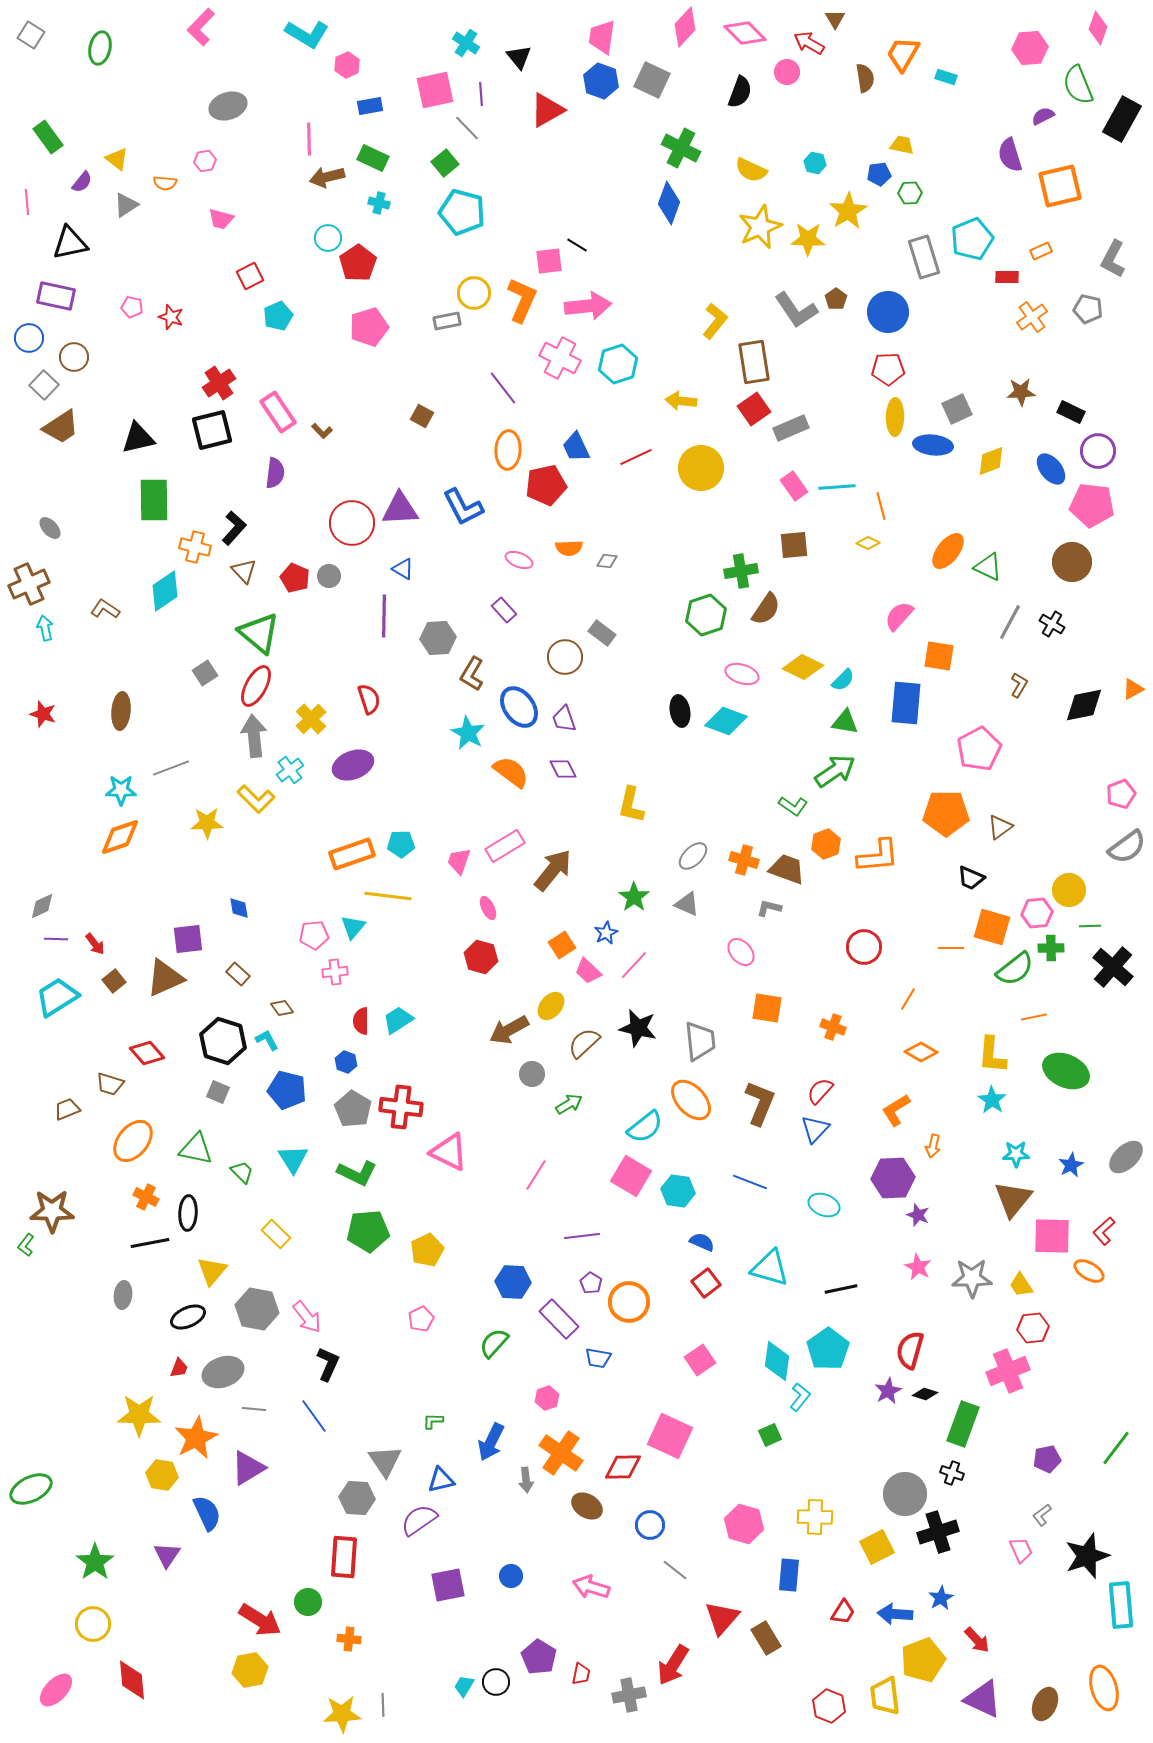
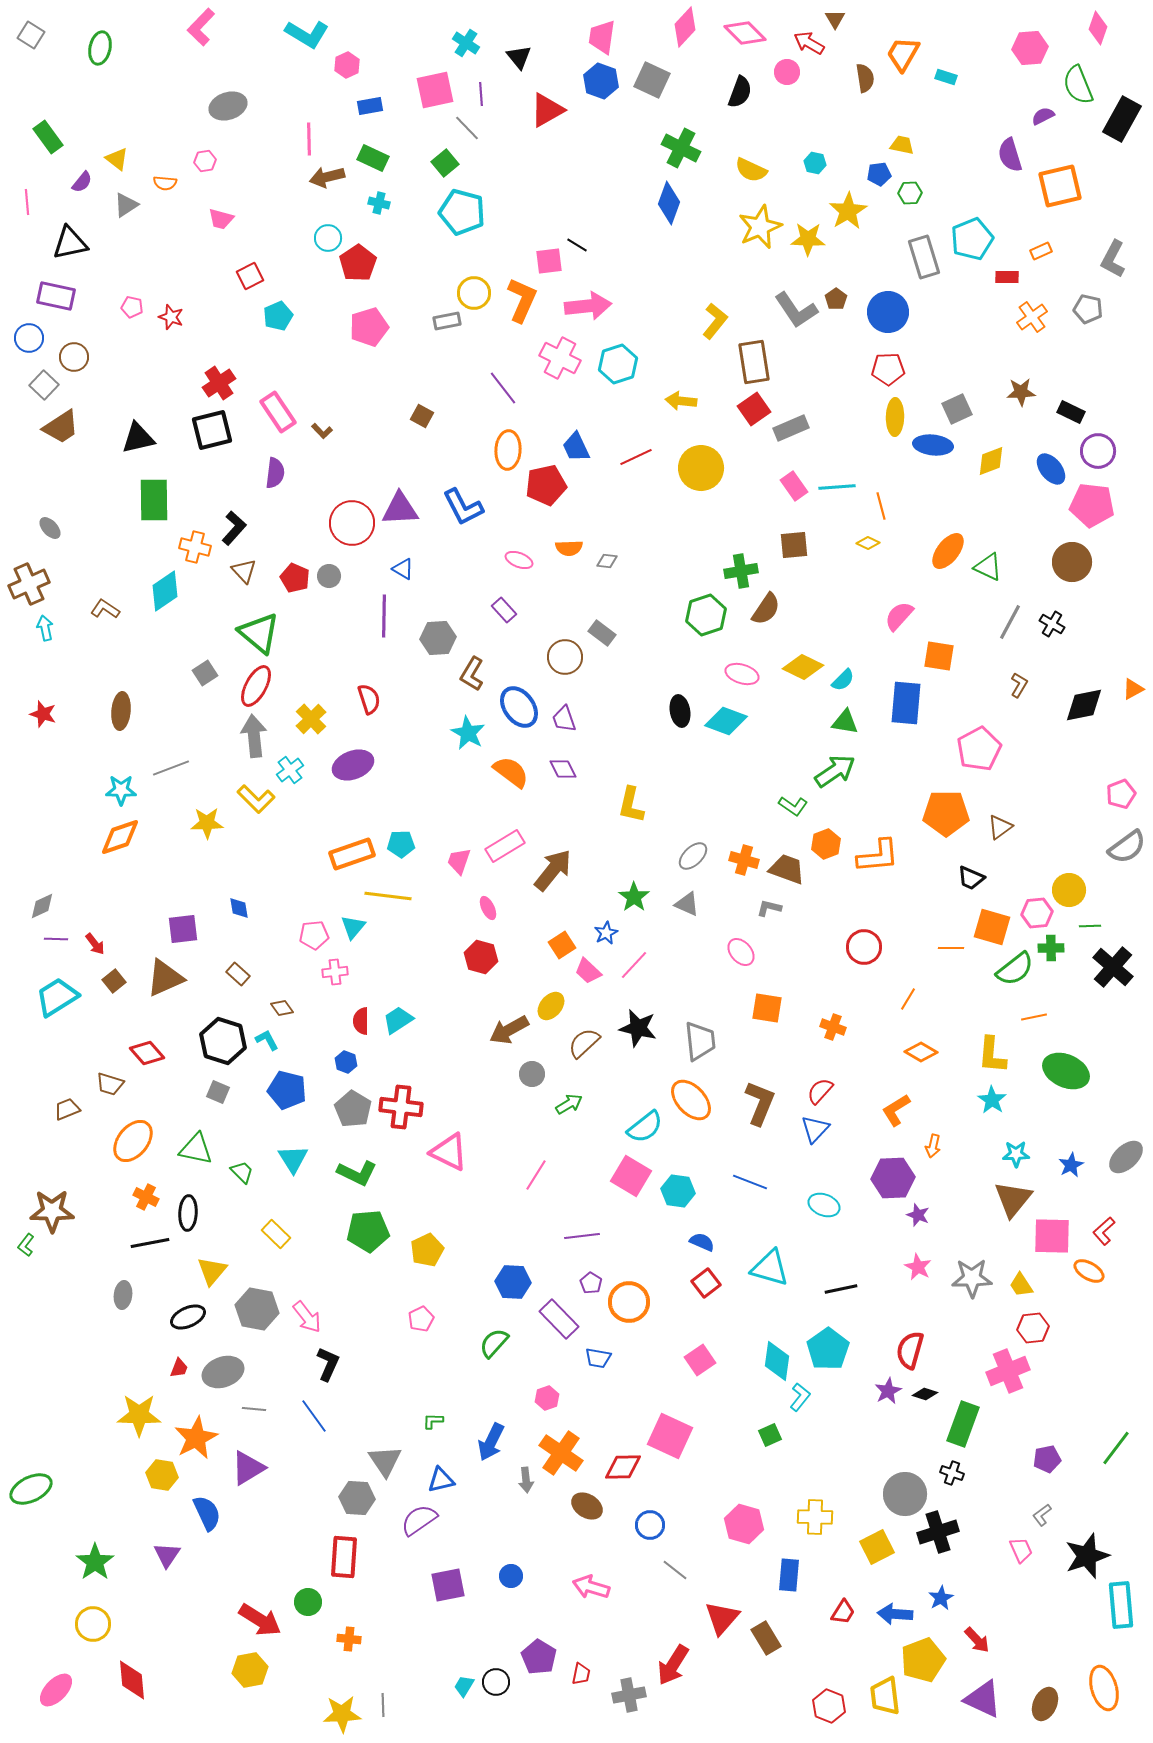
purple square at (188, 939): moved 5 px left, 10 px up
